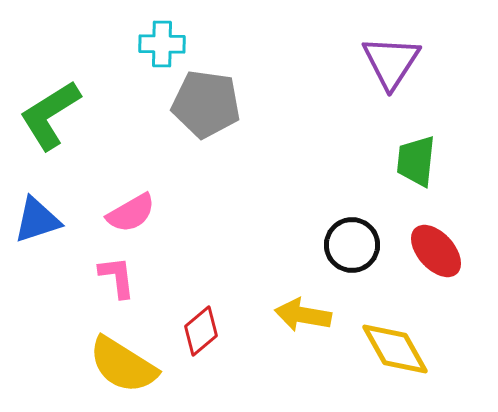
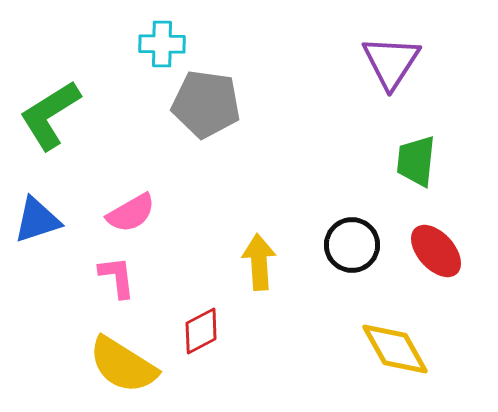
yellow arrow: moved 44 px left, 53 px up; rotated 76 degrees clockwise
red diamond: rotated 12 degrees clockwise
